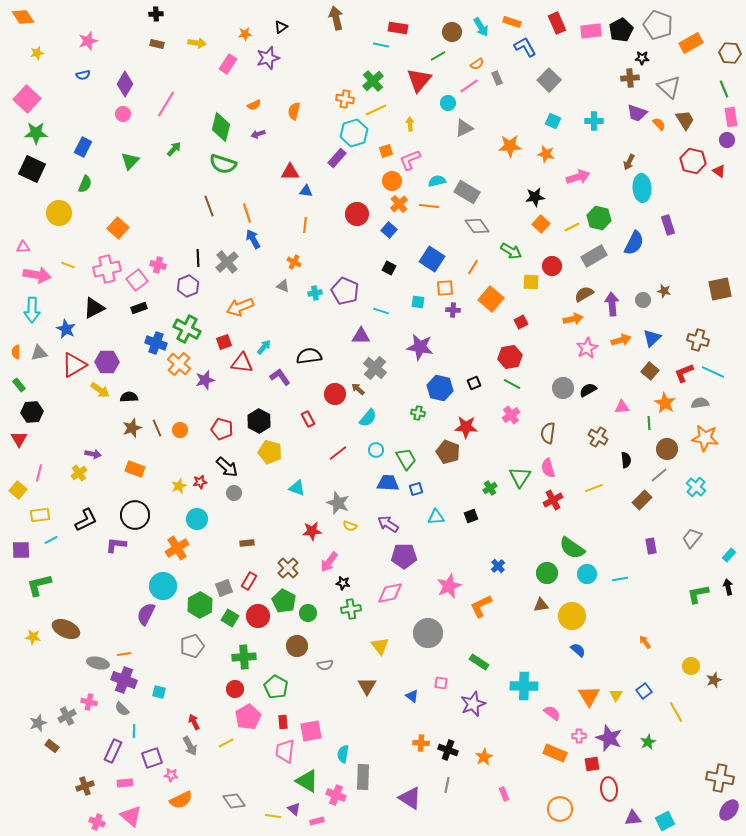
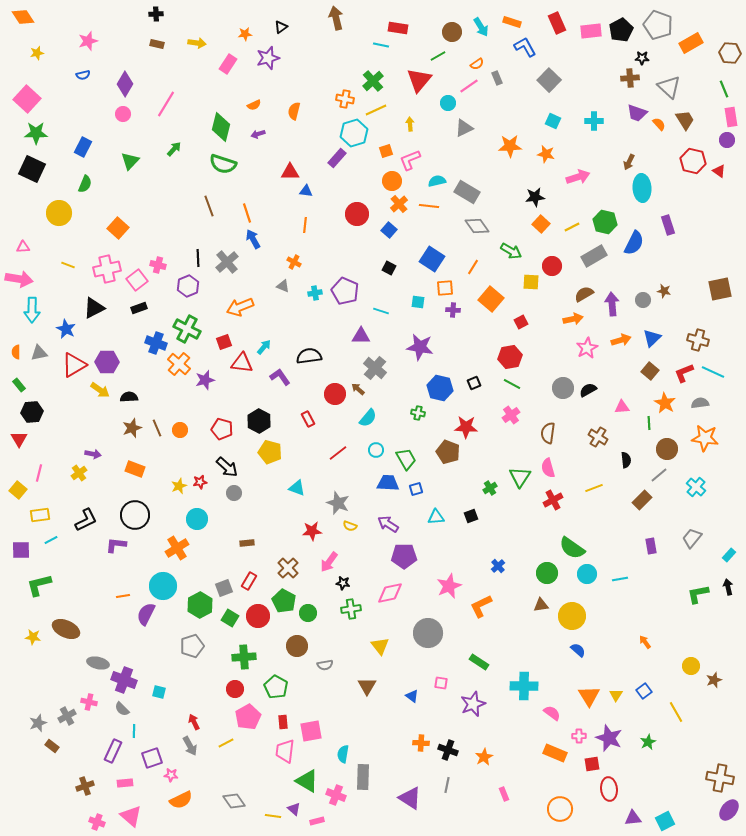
green hexagon at (599, 218): moved 6 px right, 4 px down
pink arrow at (37, 275): moved 18 px left, 4 px down
orange line at (124, 654): moved 1 px left, 58 px up
